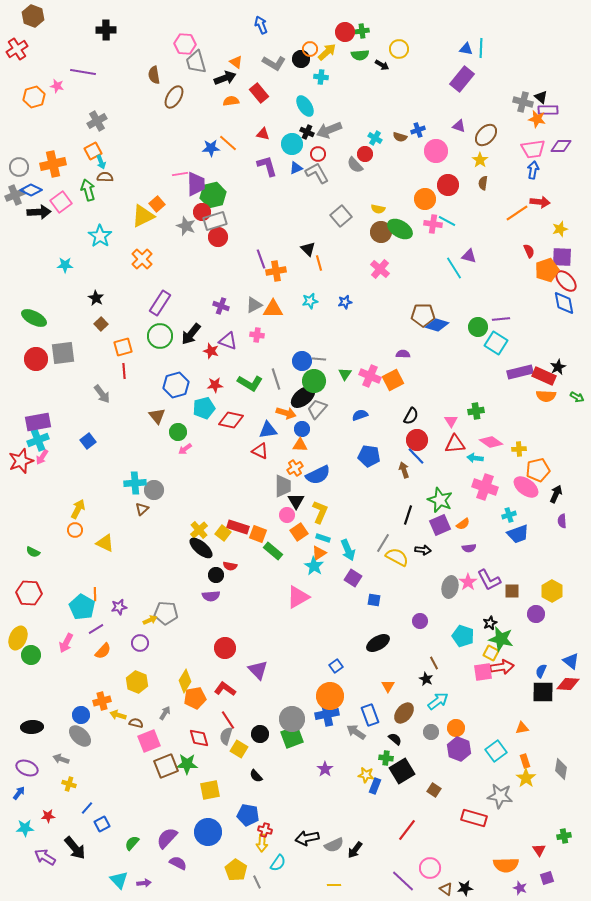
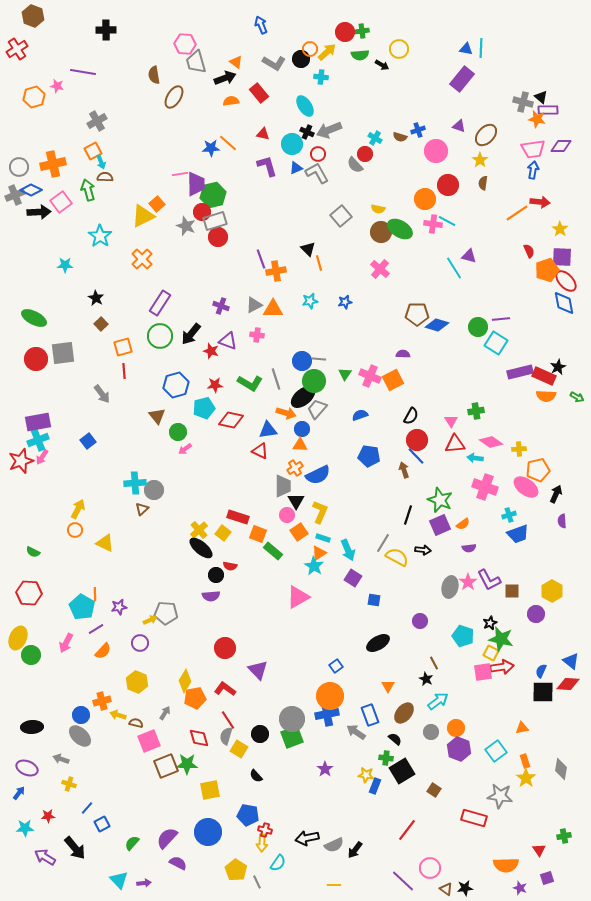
yellow star at (560, 229): rotated 21 degrees counterclockwise
brown pentagon at (423, 315): moved 6 px left, 1 px up
red rectangle at (238, 527): moved 10 px up
